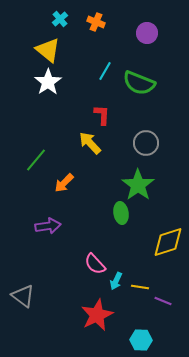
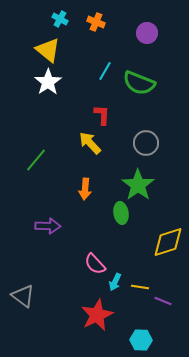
cyan cross: rotated 21 degrees counterclockwise
orange arrow: moved 21 px right, 6 px down; rotated 40 degrees counterclockwise
purple arrow: rotated 10 degrees clockwise
cyan arrow: moved 1 px left, 1 px down
